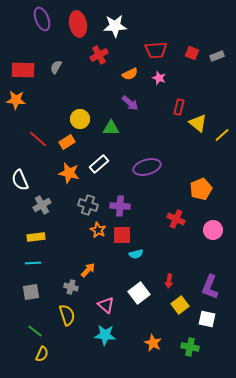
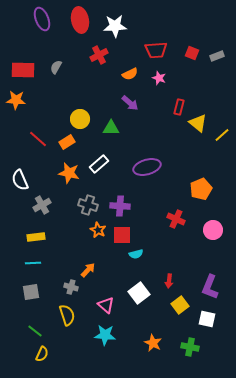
red ellipse at (78, 24): moved 2 px right, 4 px up
